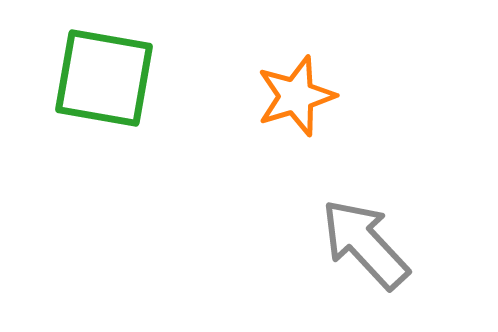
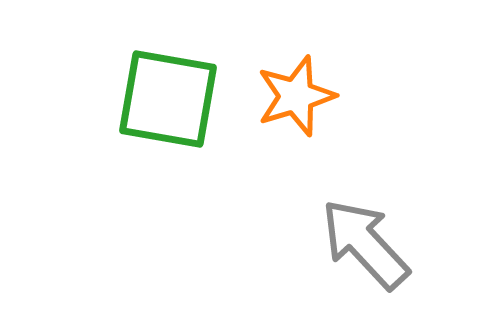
green square: moved 64 px right, 21 px down
